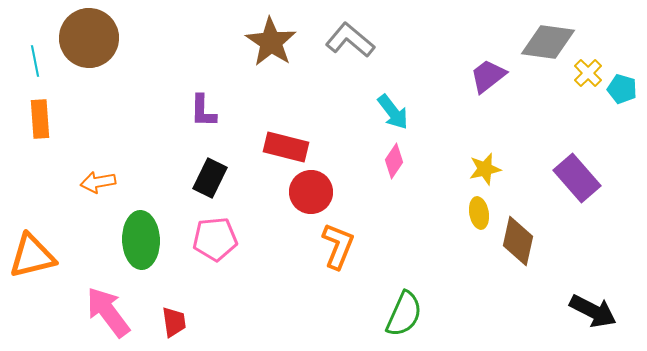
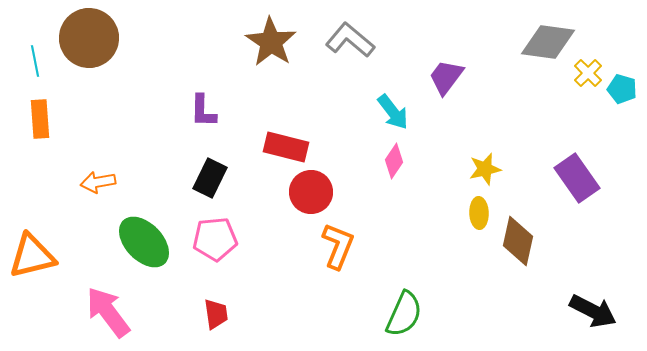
purple trapezoid: moved 42 px left, 1 px down; rotated 15 degrees counterclockwise
purple rectangle: rotated 6 degrees clockwise
yellow ellipse: rotated 8 degrees clockwise
green ellipse: moved 3 px right, 2 px down; rotated 42 degrees counterclockwise
red trapezoid: moved 42 px right, 8 px up
